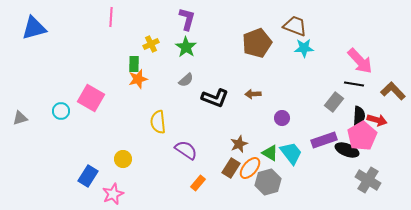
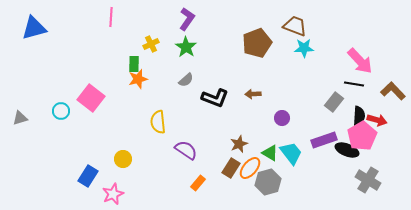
purple L-shape: rotated 20 degrees clockwise
pink square: rotated 8 degrees clockwise
